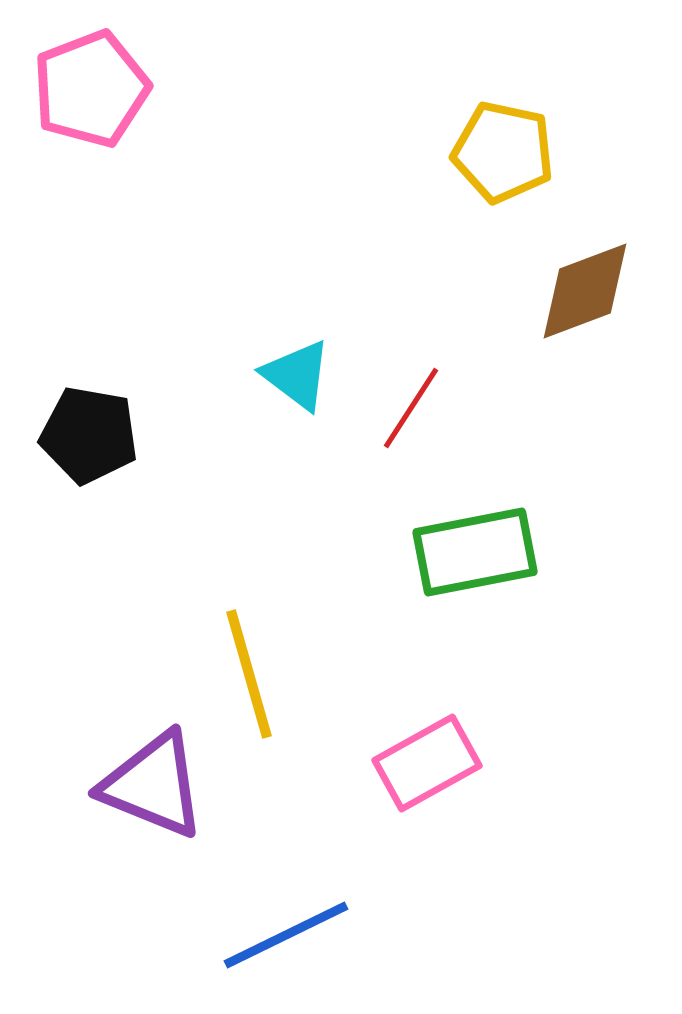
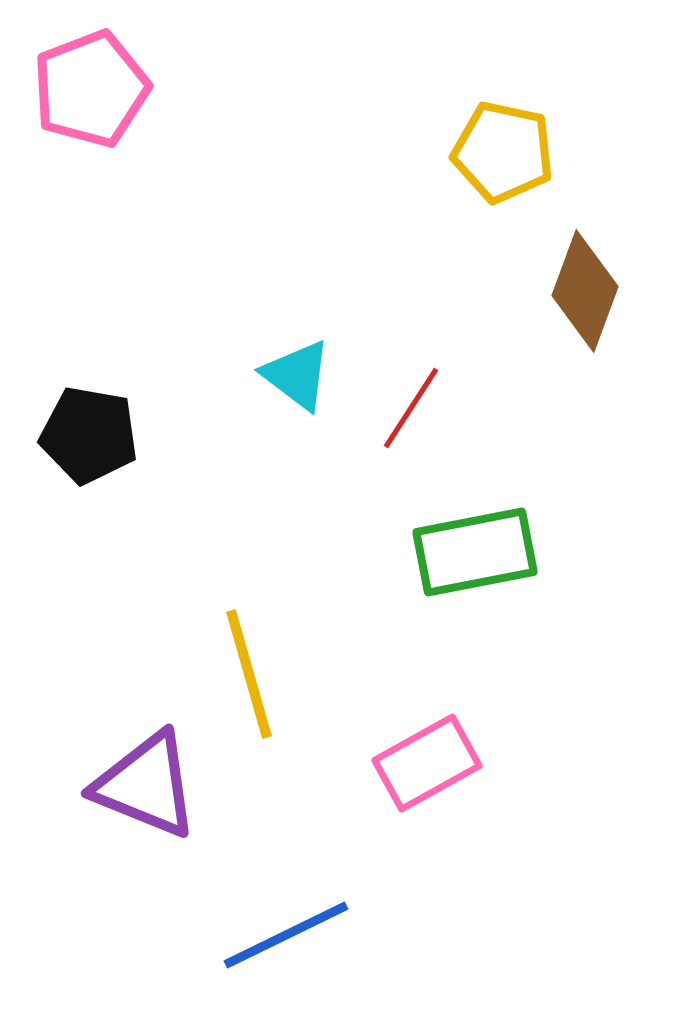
brown diamond: rotated 49 degrees counterclockwise
purple triangle: moved 7 px left
